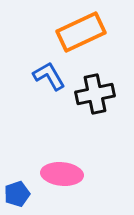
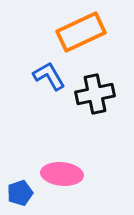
blue pentagon: moved 3 px right, 1 px up
